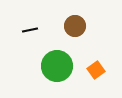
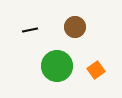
brown circle: moved 1 px down
